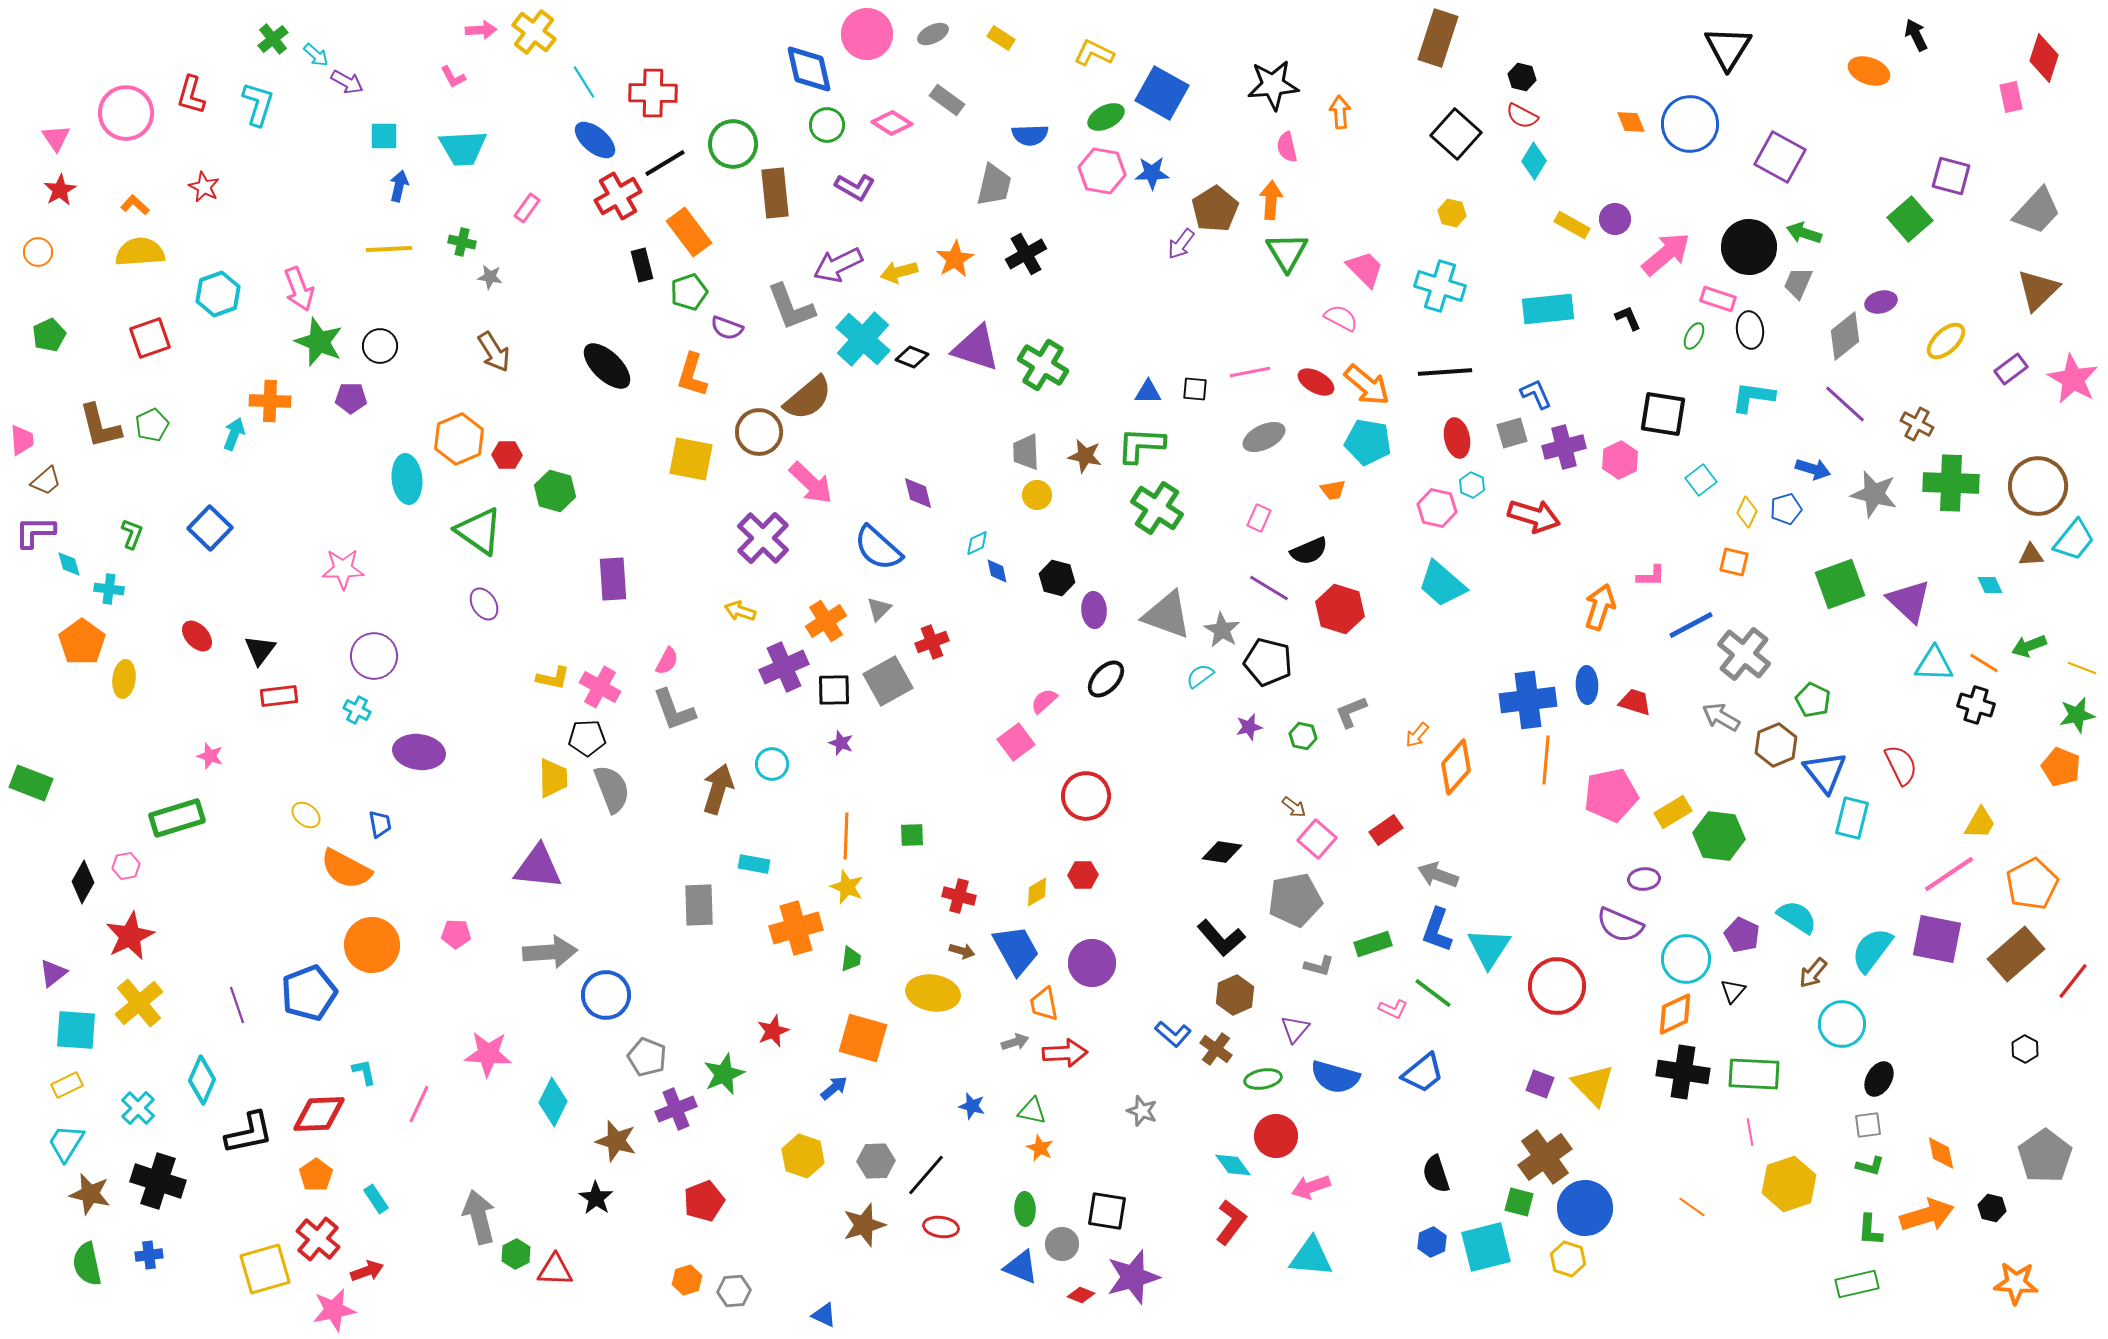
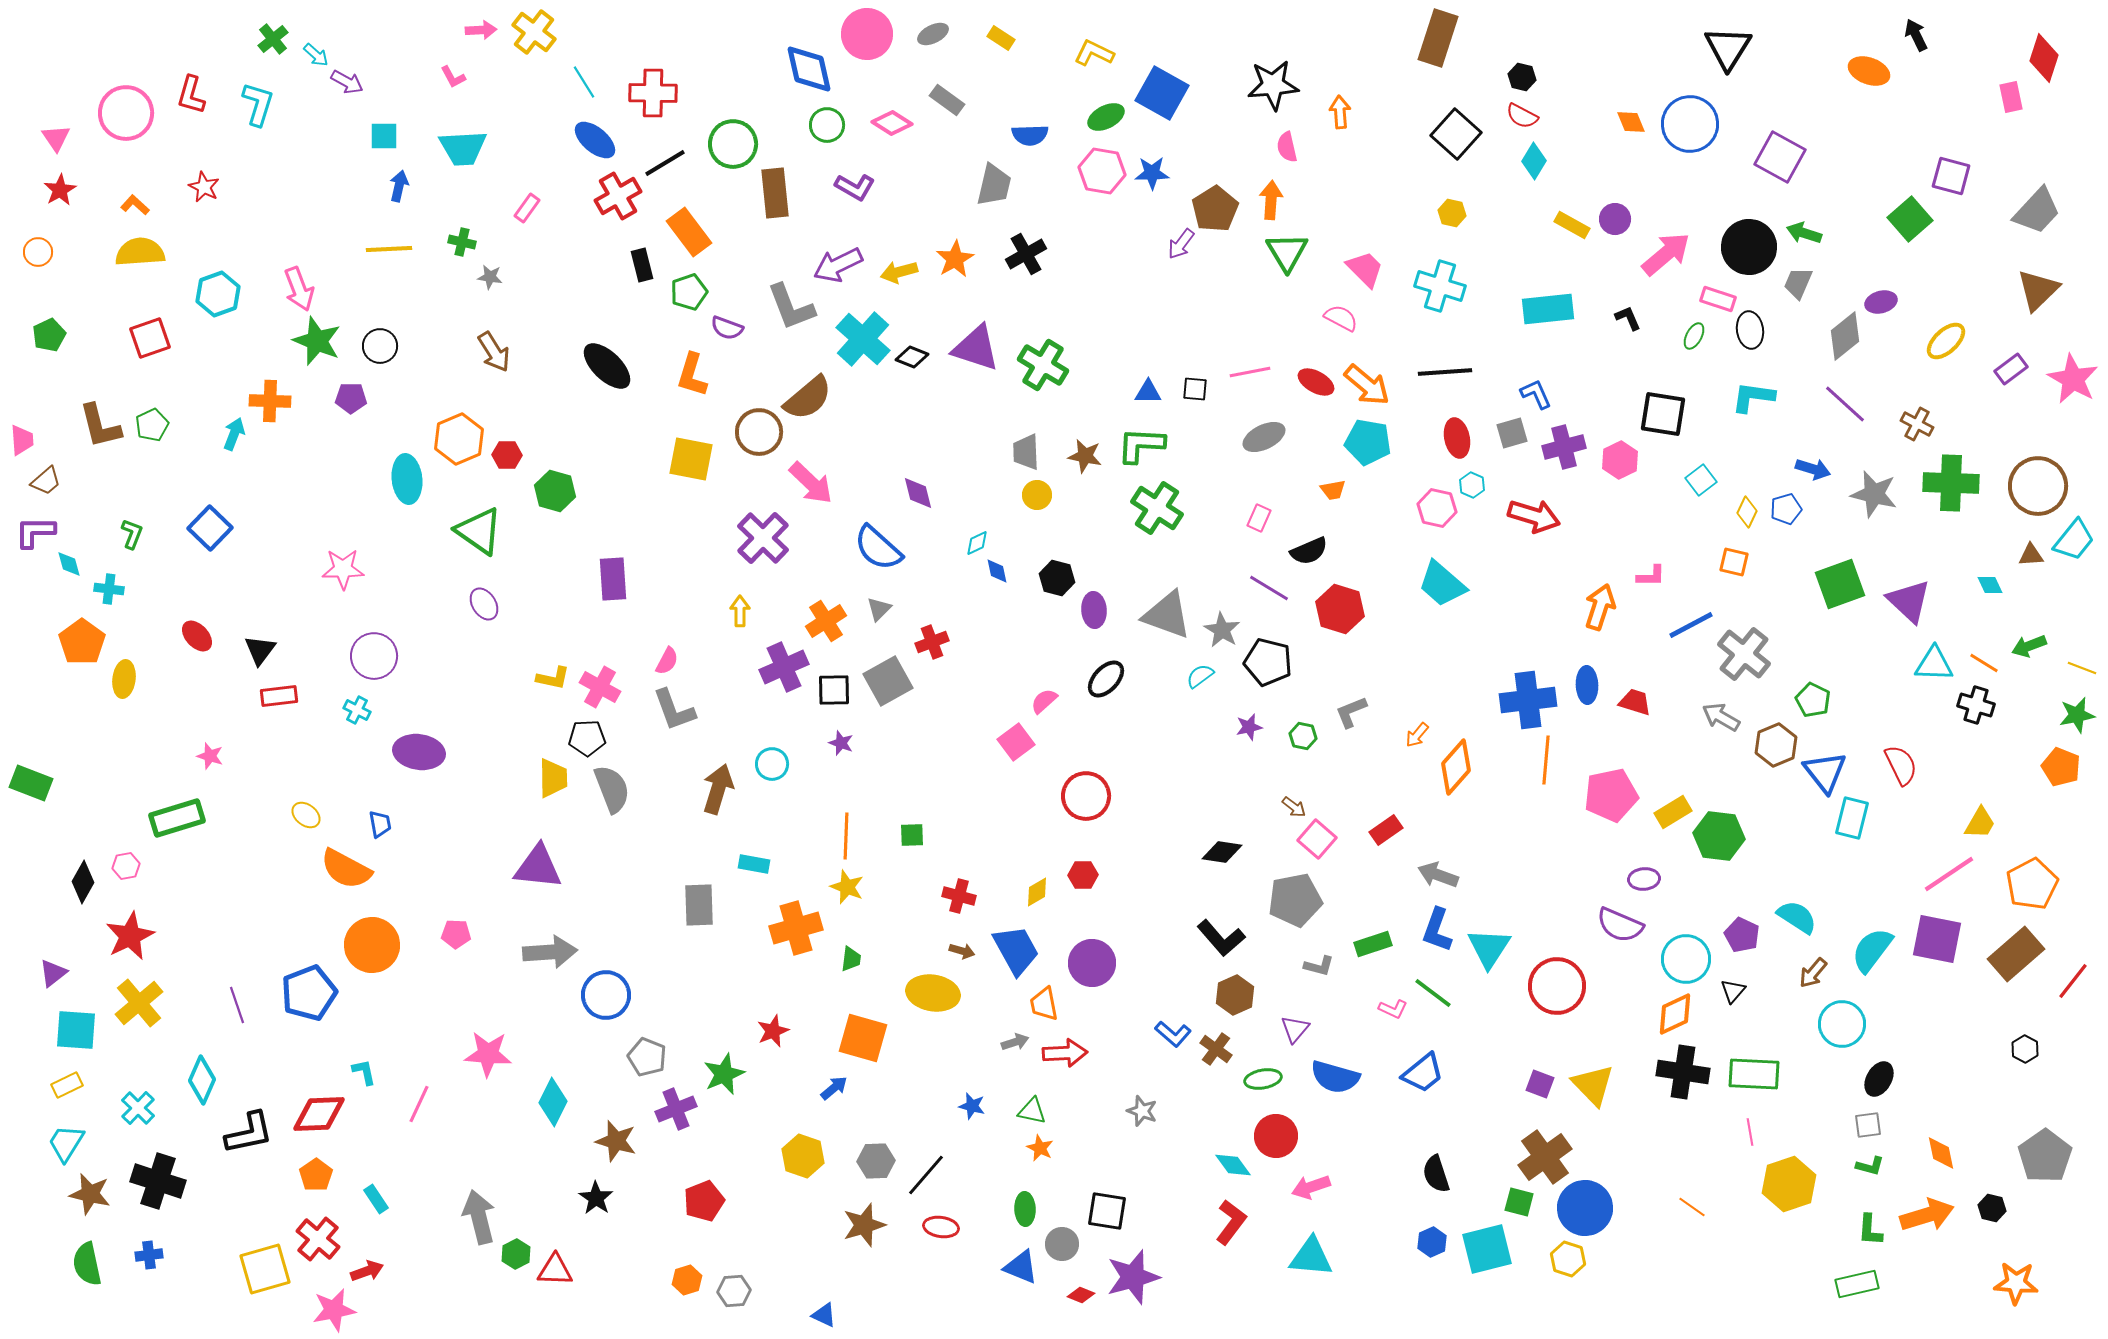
green star at (319, 342): moved 2 px left, 1 px up
yellow arrow at (740, 611): rotated 72 degrees clockwise
cyan square at (1486, 1247): moved 1 px right, 2 px down
